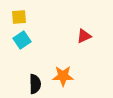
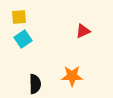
red triangle: moved 1 px left, 5 px up
cyan square: moved 1 px right, 1 px up
orange star: moved 9 px right
